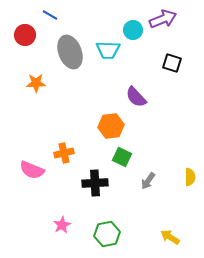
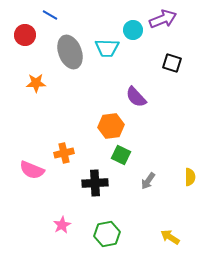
cyan trapezoid: moved 1 px left, 2 px up
green square: moved 1 px left, 2 px up
